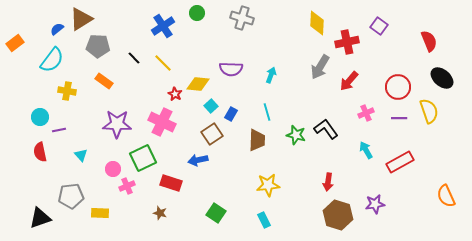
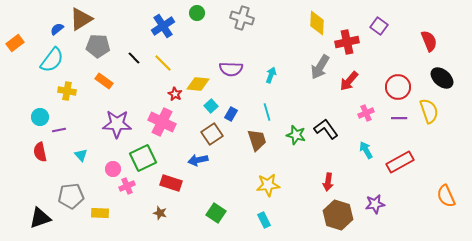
brown trapezoid at (257, 140): rotated 20 degrees counterclockwise
